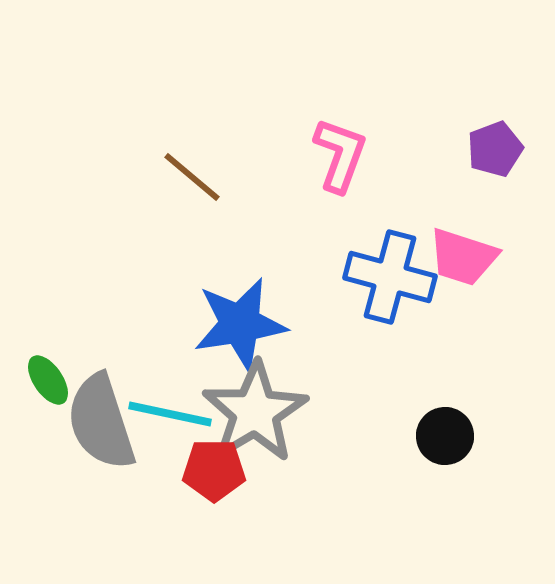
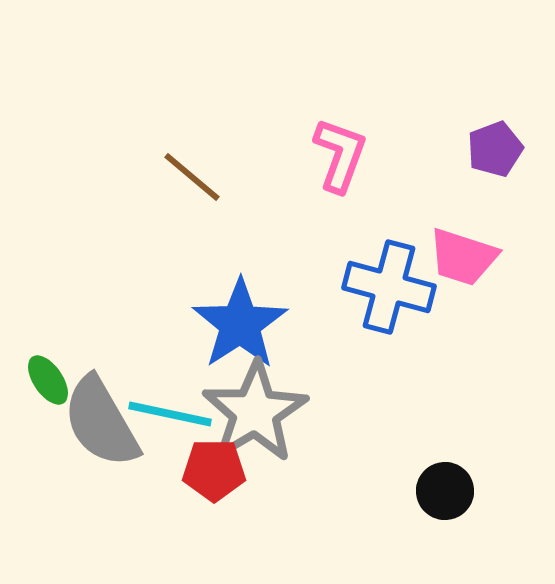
blue cross: moved 1 px left, 10 px down
blue star: rotated 24 degrees counterclockwise
gray semicircle: rotated 12 degrees counterclockwise
black circle: moved 55 px down
